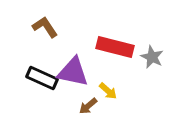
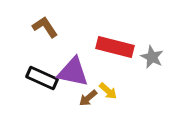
brown arrow: moved 8 px up
